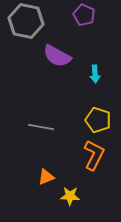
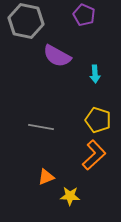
orange L-shape: rotated 20 degrees clockwise
